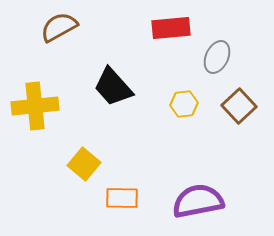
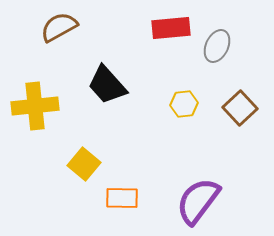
gray ellipse: moved 11 px up
black trapezoid: moved 6 px left, 2 px up
brown square: moved 1 px right, 2 px down
purple semicircle: rotated 42 degrees counterclockwise
